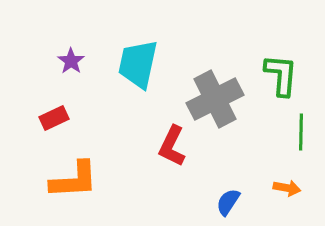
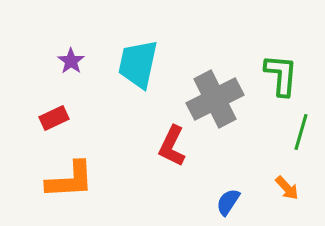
green line: rotated 15 degrees clockwise
orange L-shape: moved 4 px left
orange arrow: rotated 36 degrees clockwise
